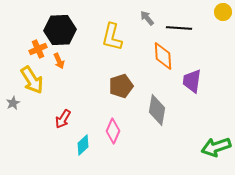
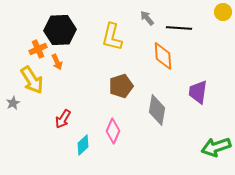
orange arrow: moved 2 px left, 1 px down
purple trapezoid: moved 6 px right, 11 px down
